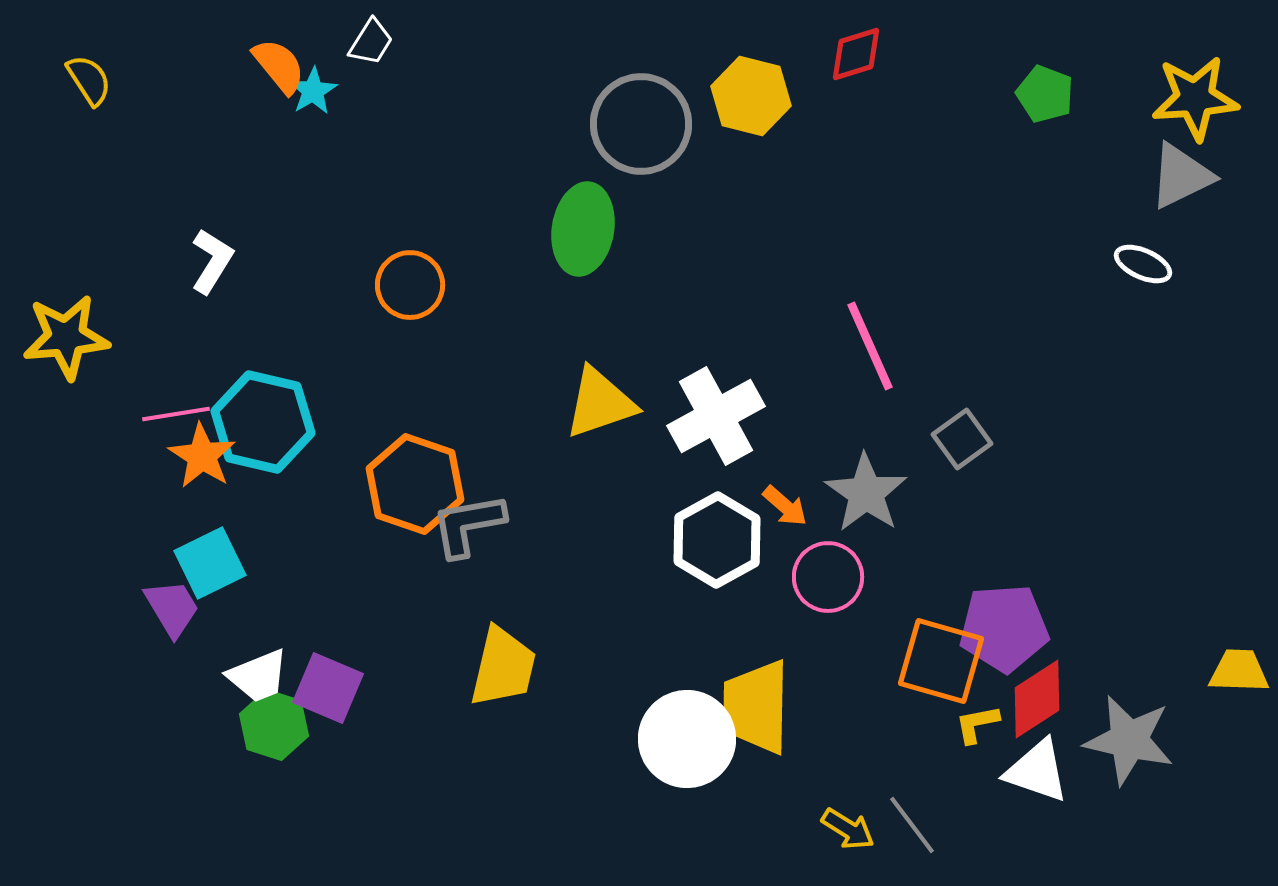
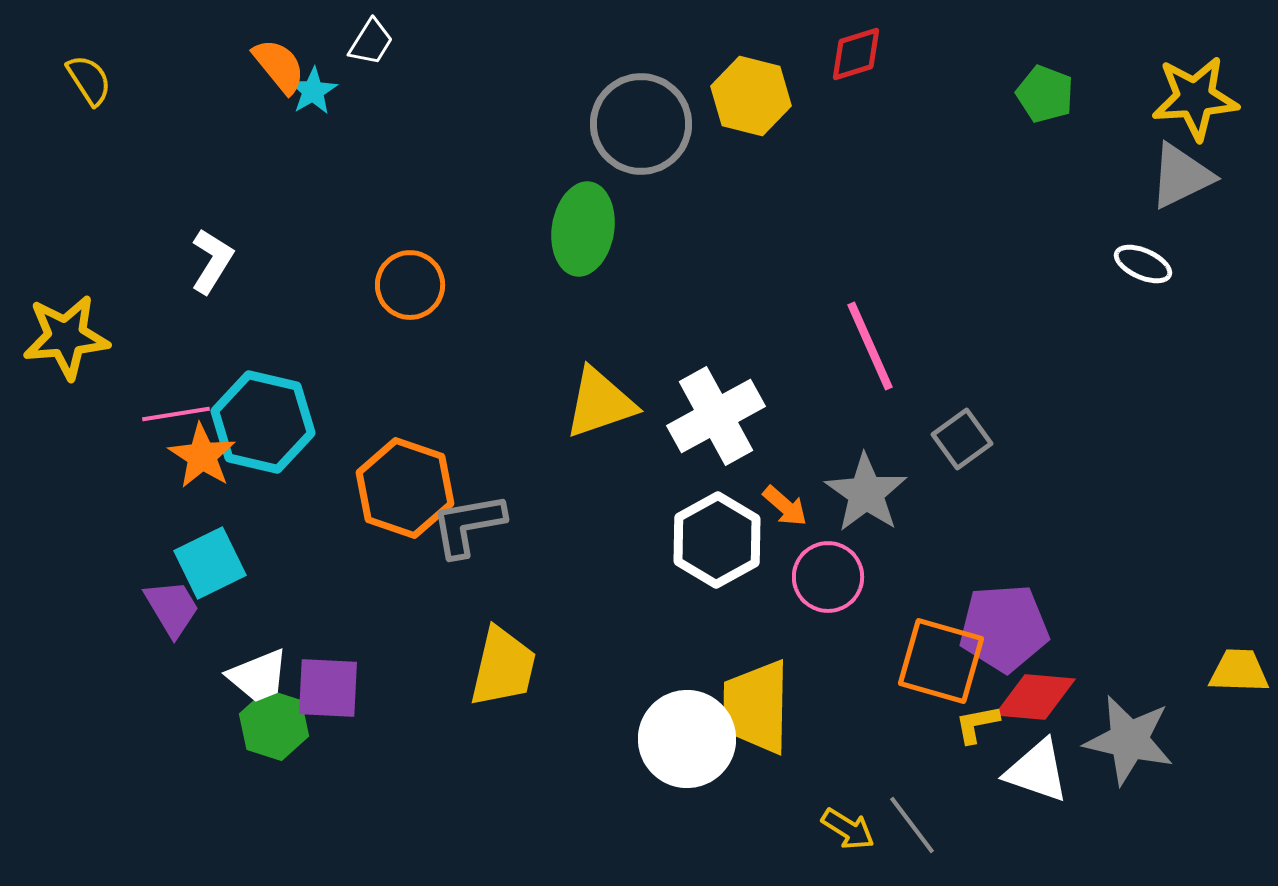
orange hexagon at (415, 484): moved 10 px left, 4 px down
purple square at (328, 688): rotated 20 degrees counterclockwise
red diamond at (1037, 699): moved 2 px left, 2 px up; rotated 38 degrees clockwise
